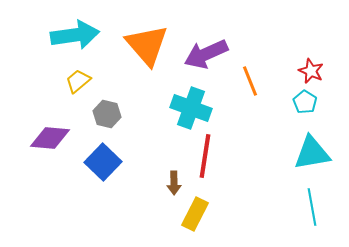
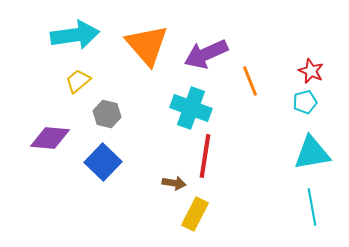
cyan pentagon: rotated 25 degrees clockwise
brown arrow: rotated 80 degrees counterclockwise
